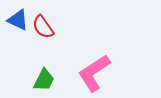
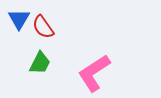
blue triangle: moved 1 px right, 1 px up; rotated 35 degrees clockwise
green trapezoid: moved 4 px left, 17 px up
